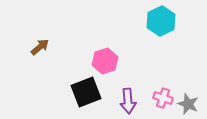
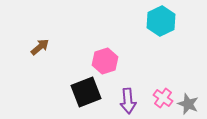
pink cross: rotated 18 degrees clockwise
